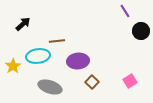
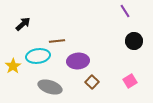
black circle: moved 7 px left, 10 px down
